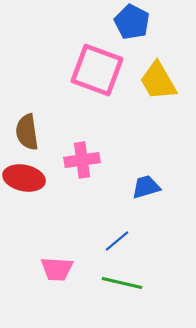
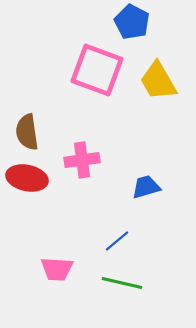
red ellipse: moved 3 px right
